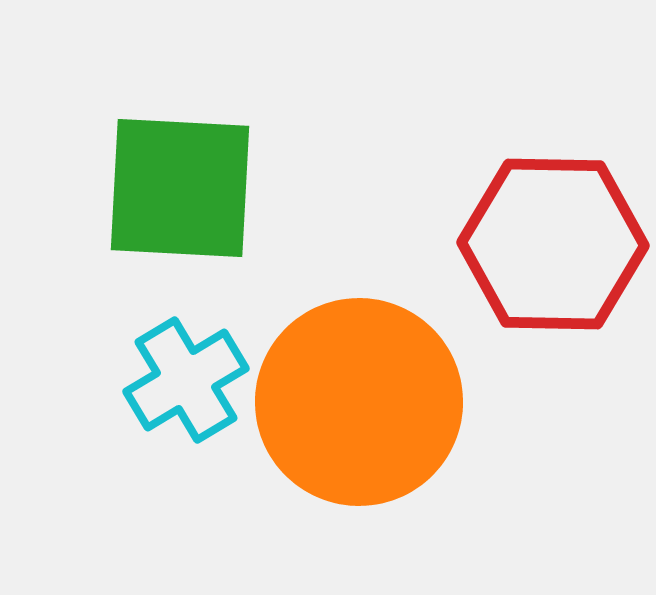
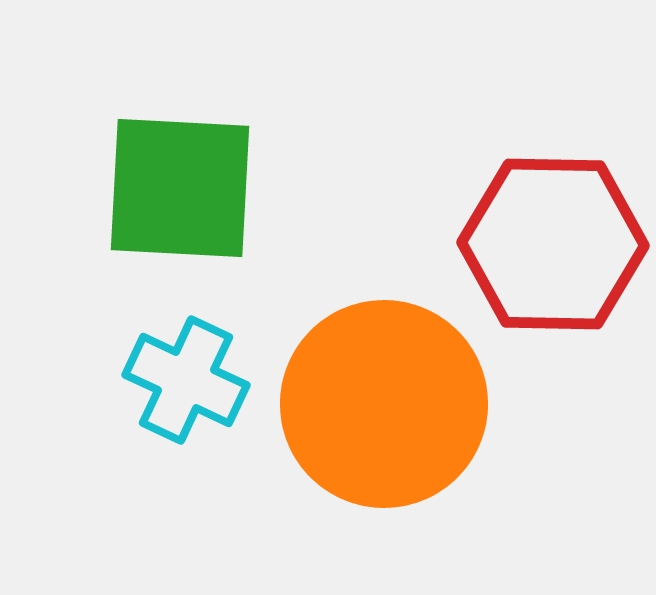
cyan cross: rotated 34 degrees counterclockwise
orange circle: moved 25 px right, 2 px down
